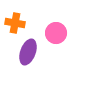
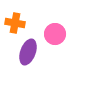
pink circle: moved 1 px left, 1 px down
